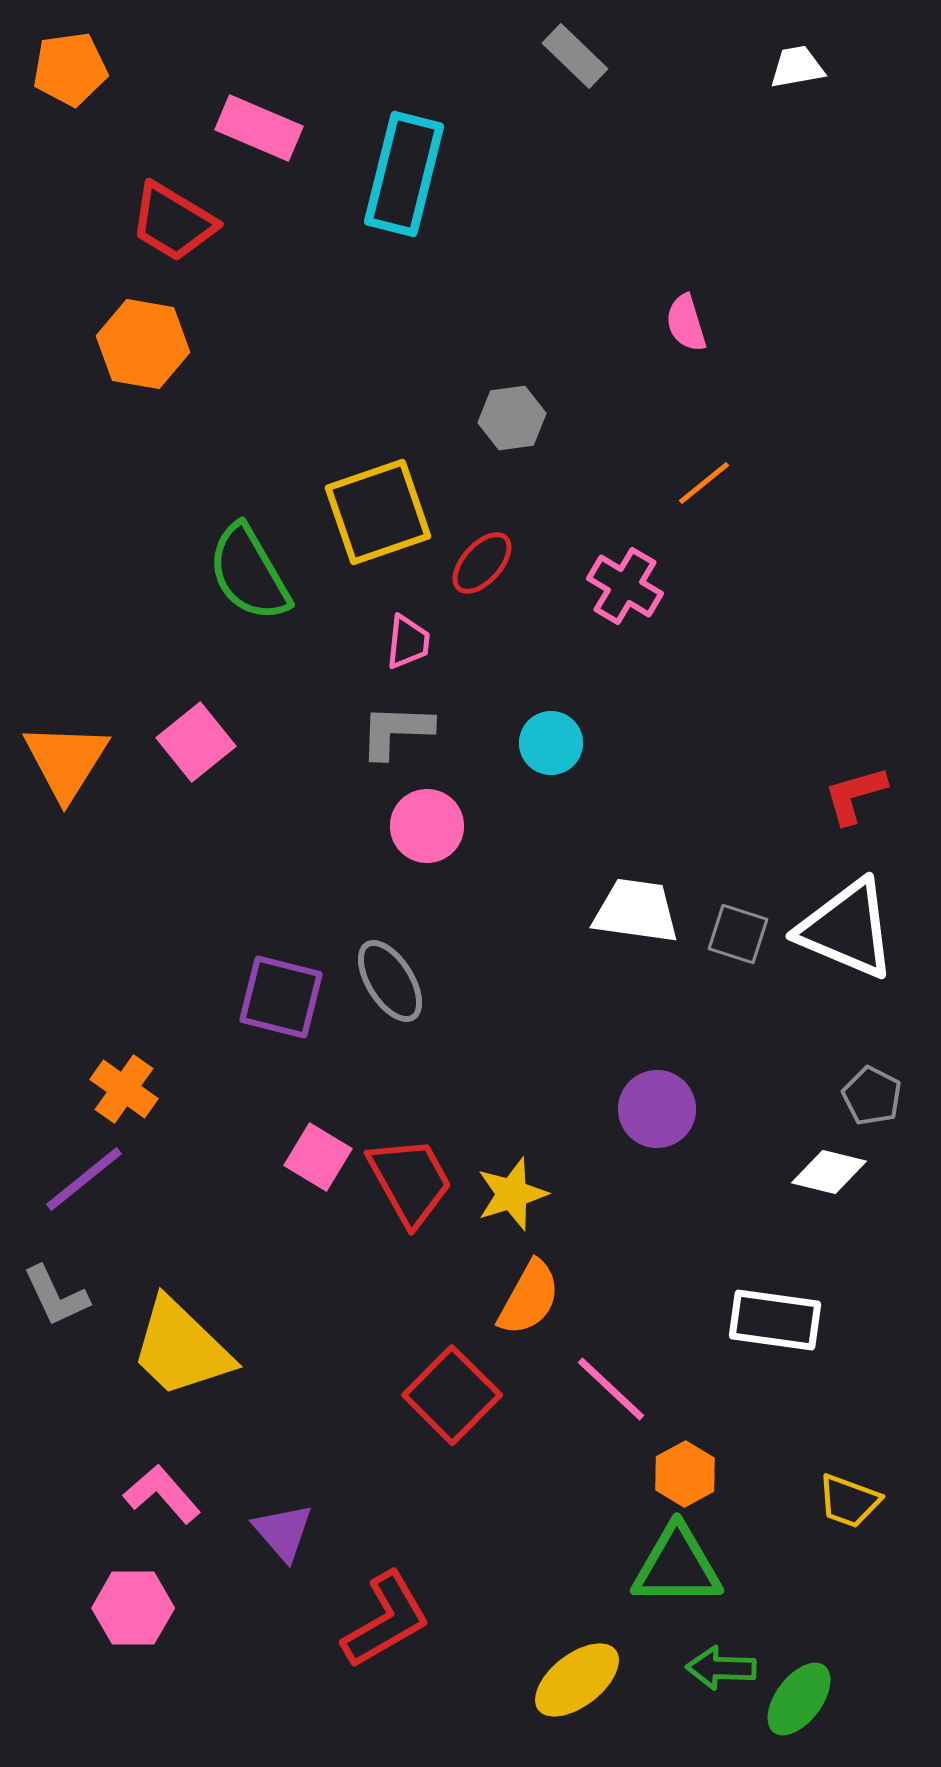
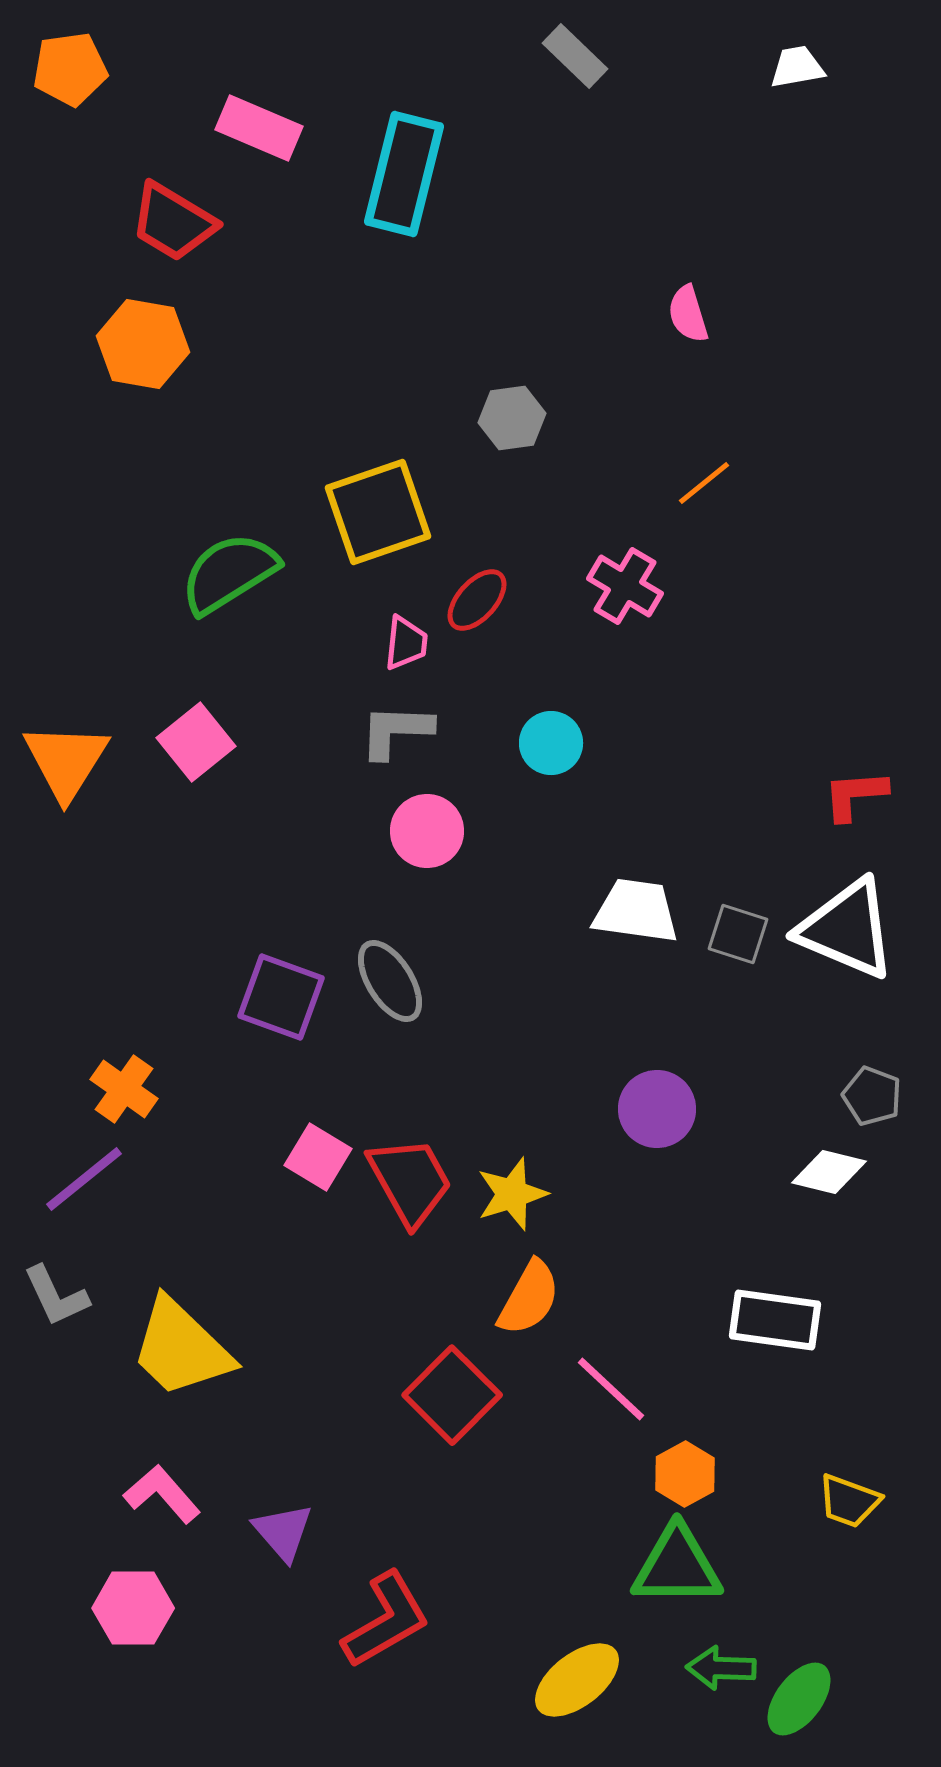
pink semicircle at (686, 323): moved 2 px right, 9 px up
red ellipse at (482, 563): moved 5 px left, 37 px down
green semicircle at (249, 573): moved 20 px left; rotated 88 degrees clockwise
pink trapezoid at (408, 642): moved 2 px left, 1 px down
red L-shape at (855, 795): rotated 12 degrees clockwise
pink circle at (427, 826): moved 5 px down
purple square at (281, 997): rotated 6 degrees clockwise
gray pentagon at (872, 1096): rotated 6 degrees counterclockwise
